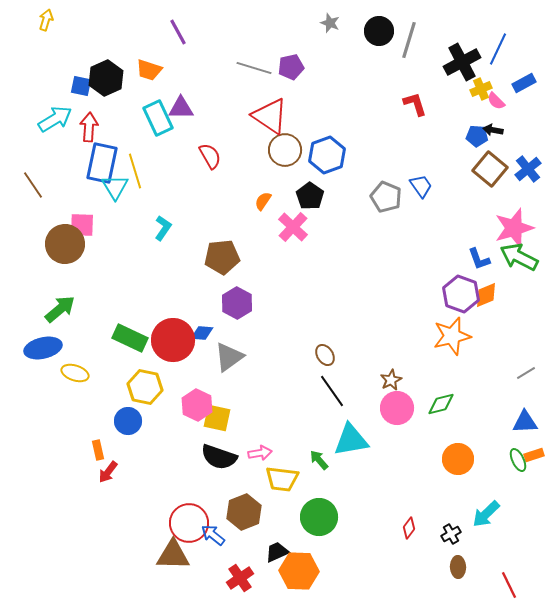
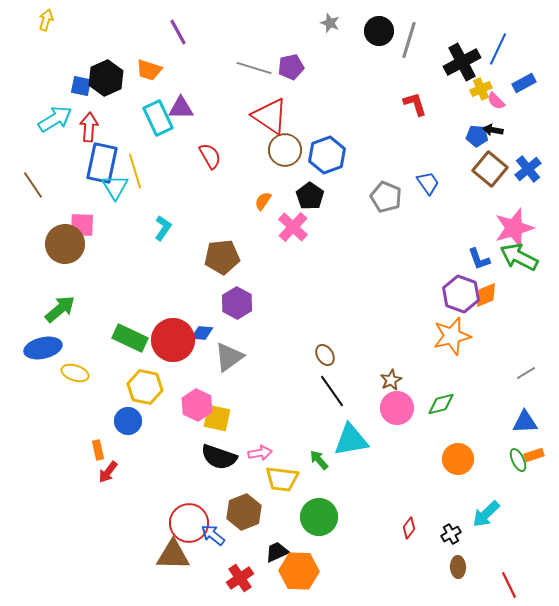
blue trapezoid at (421, 186): moved 7 px right, 3 px up
